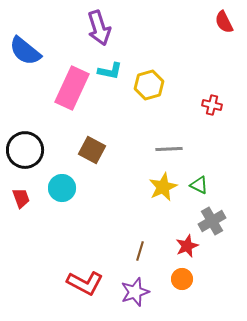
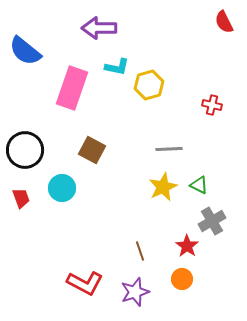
purple arrow: rotated 108 degrees clockwise
cyan L-shape: moved 7 px right, 4 px up
pink rectangle: rotated 6 degrees counterclockwise
red star: rotated 15 degrees counterclockwise
brown line: rotated 36 degrees counterclockwise
